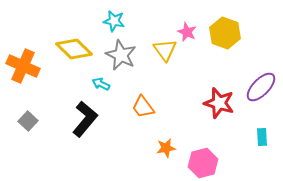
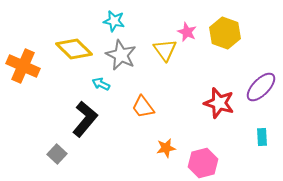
gray square: moved 29 px right, 33 px down
